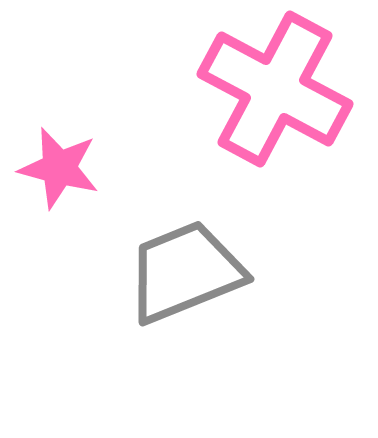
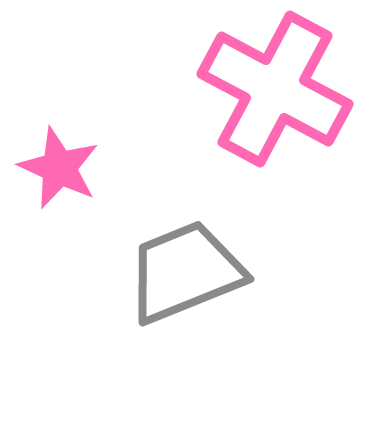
pink star: rotated 10 degrees clockwise
